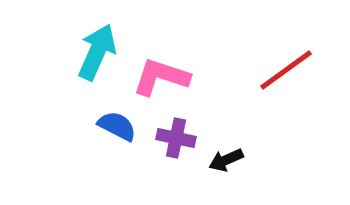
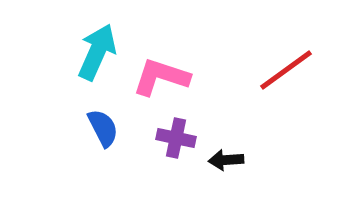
blue semicircle: moved 14 px left, 2 px down; rotated 36 degrees clockwise
black arrow: rotated 20 degrees clockwise
